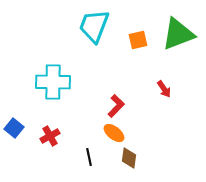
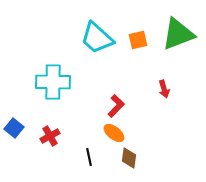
cyan trapezoid: moved 3 px right, 12 px down; rotated 69 degrees counterclockwise
red arrow: rotated 18 degrees clockwise
